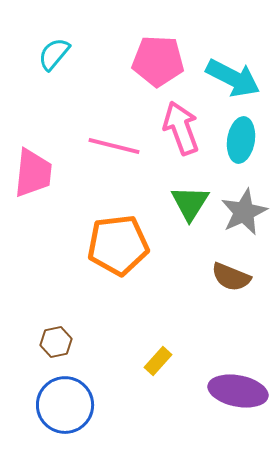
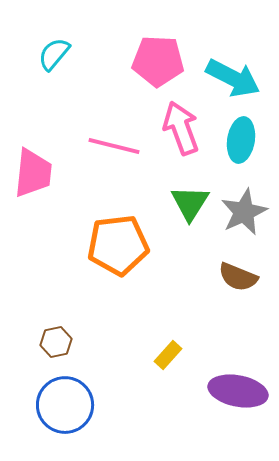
brown semicircle: moved 7 px right
yellow rectangle: moved 10 px right, 6 px up
